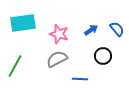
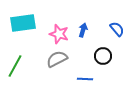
blue arrow: moved 8 px left; rotated 40 degrees counterclockwise
blue line: moved 5 px right
